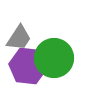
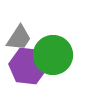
green circle: moved 1 px left, 3 px up
